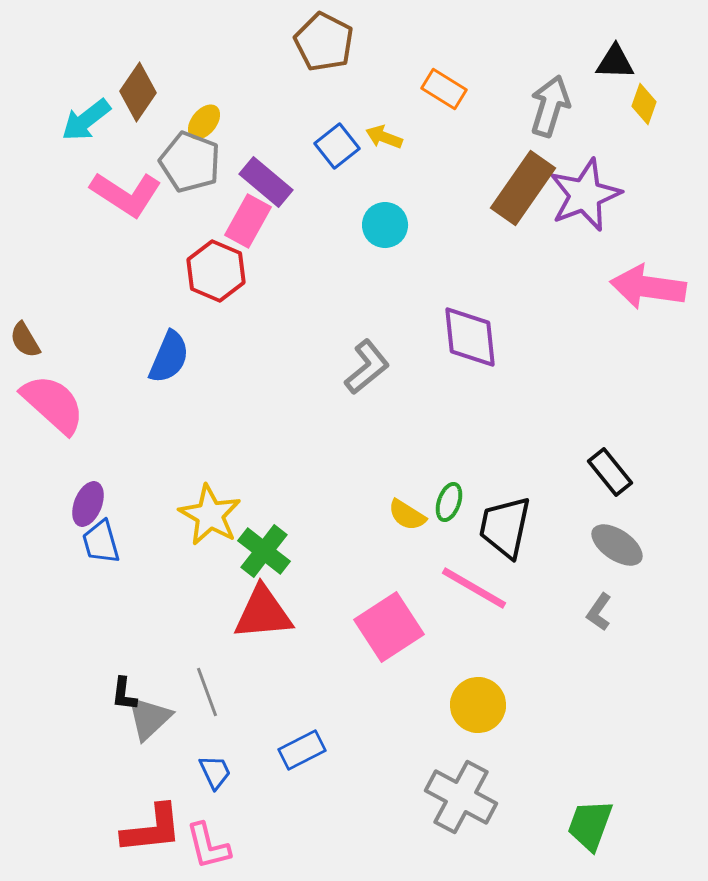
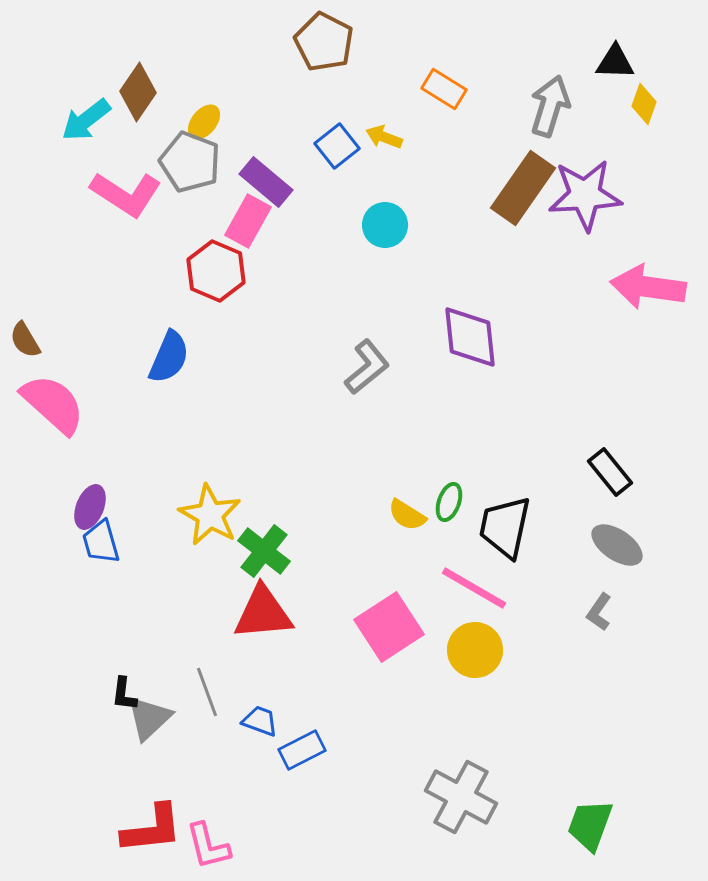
purple star at (585, 195): rotated 18 degrees clockwise
purple ellipse at (88, 504): moved 2 px right, 3 px down
yellow circle at (478, 705): moved 3 px left, 55 px up
blue trapezoid at (215, 772): moved 45 px right, 51 px up; rotated 45 degrees counterclockwise
